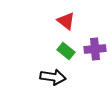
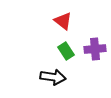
red triangle: moved 3 px left
green rectangle: rotated 18 degrees clockwise
